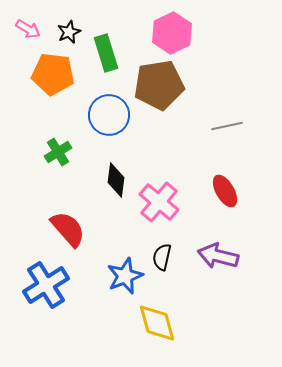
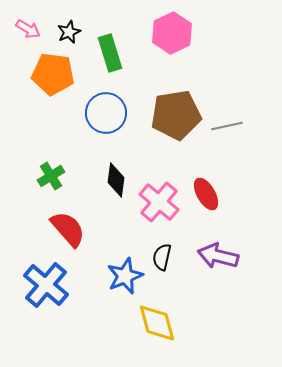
green rectangle: moved 4 px right
brown pentagon: moved 17 px right, 30 px down
blue circle: moved 3 px left, 2 px up
green cross: moved 7 px left, 24 px down
red ellipse: moved 19 px left, 3 px down
blue cross: rotated 18 degrees counterclockwise
